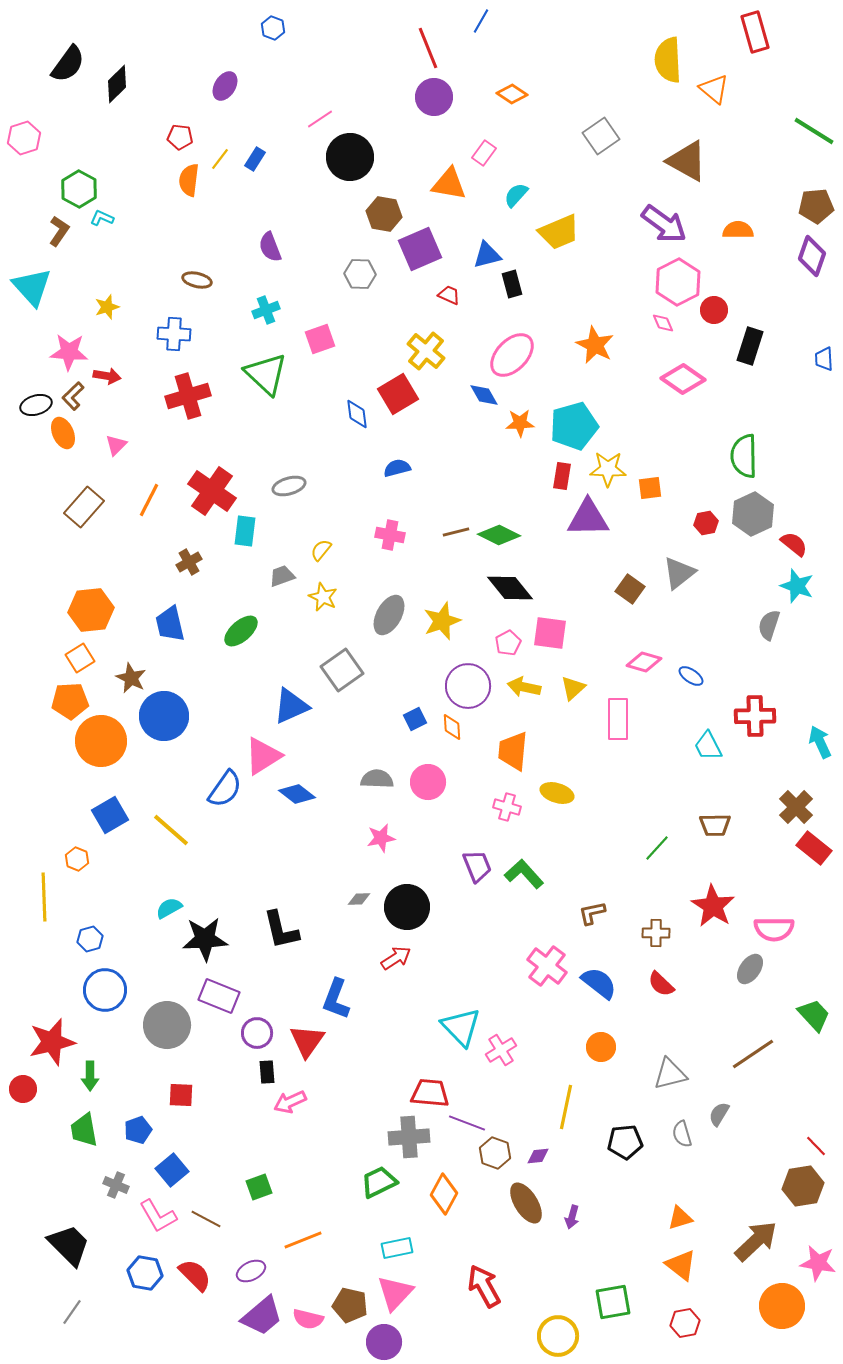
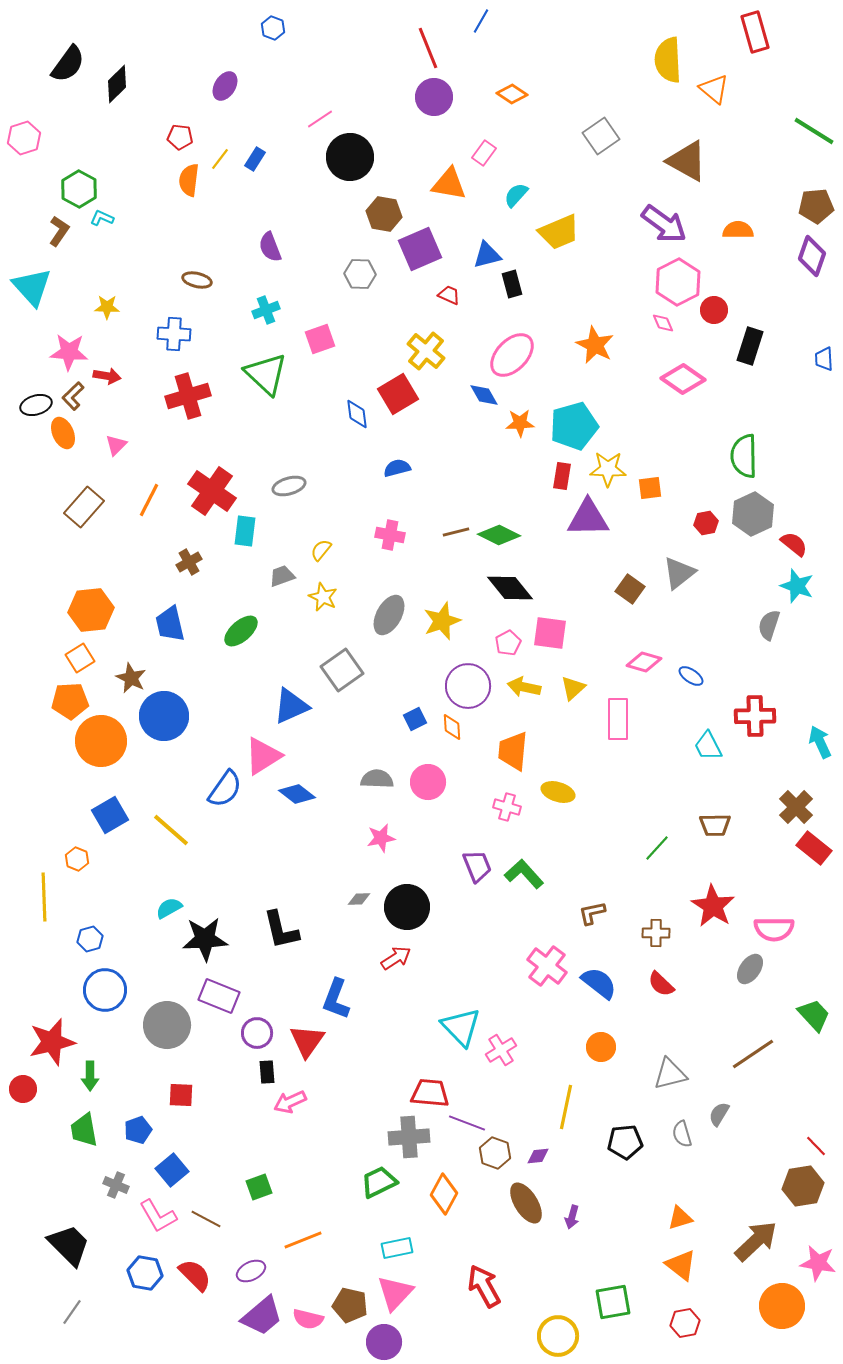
yellow star at (107, 307): rotated 20 degrees clockwise
yellow ellipse at (557, 793): moved 1 px right, 1 px up
